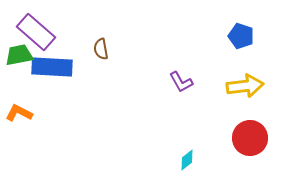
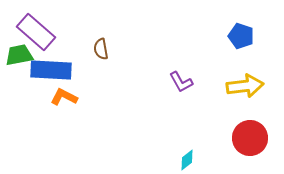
blue rectangle: moved 1 px left, 3 px down
orange L-shape: moved 45 px right, 16 px up
